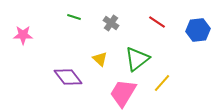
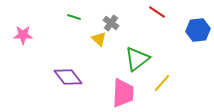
red line: moved 10 px up
yellow triangle: moved 1 px left, 20 px up
pink trapezoid: rotated 152 degrees clockwise
